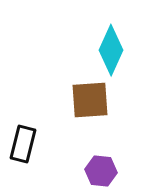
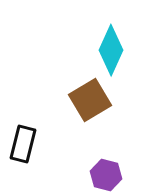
brown square: rotated 27 degrees counterclockwise
purple hexagon: moved 5 px right, 4 px down; rotated 8 degrees clockwise
